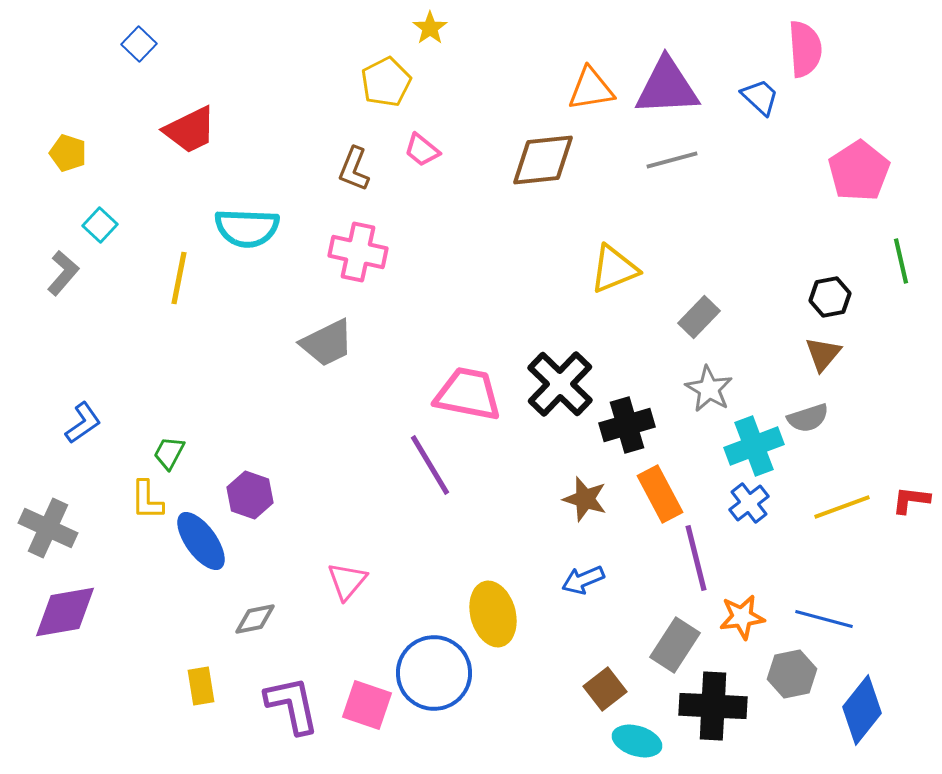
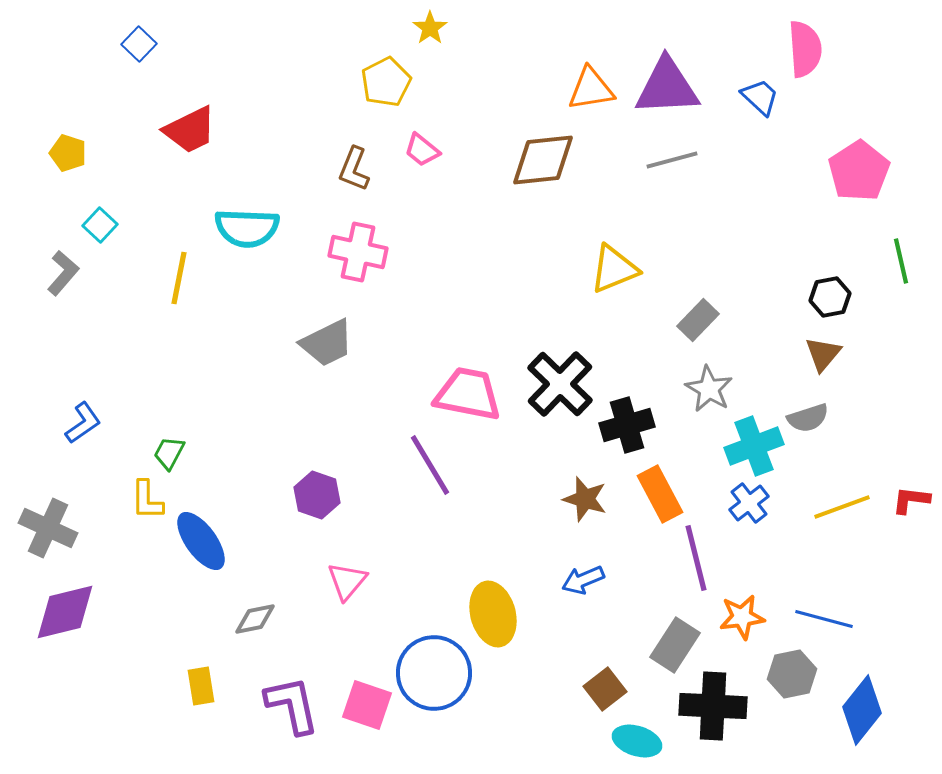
gray rectangle at (699, 317): moved 1 px left, 3 px down
purple hexagon at (250, 495): moved 67 px right
purple diamond at (65, 612): rotated 4 degrees counterclockwise
